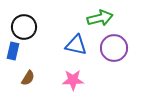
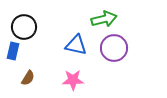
green arrow: moved 4 px right, 1 px down
